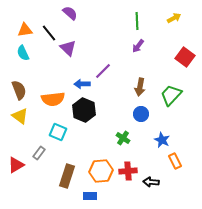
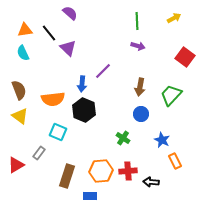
purple arrow: rotated 112 degrees counterclockwise
blue arrow: rotated 84 degrees counterclockwise
